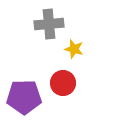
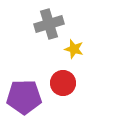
gray cross: rotated 12 degrees counterclockwise
